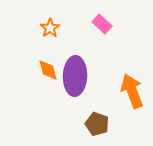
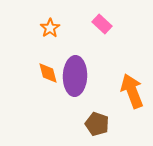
orange diamond: moved 3 px down
